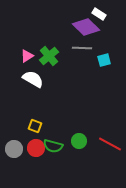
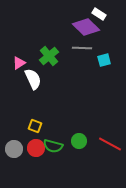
pink triangle: moved 8 px left, 7 px down
white semicircle: rotated 35 degrees clockwise
